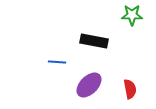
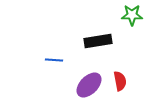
black rectangle: moved 4 px right; rotated 20 degrees counterclockwise
blue line: moved 3 px left, 2 px up
red semicircle: moved 10 px left, 8 px up
